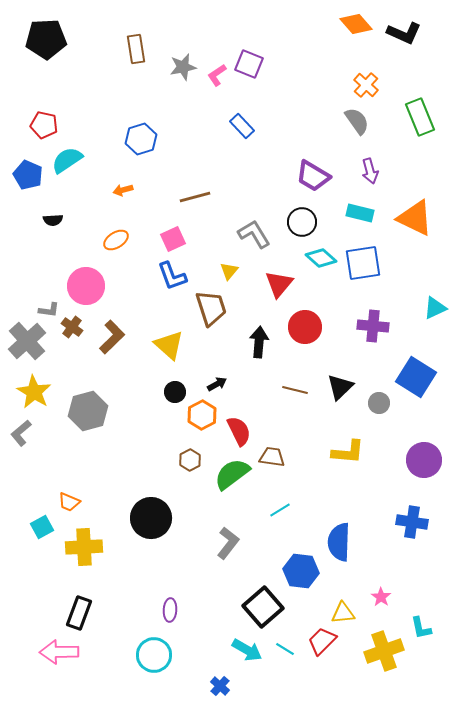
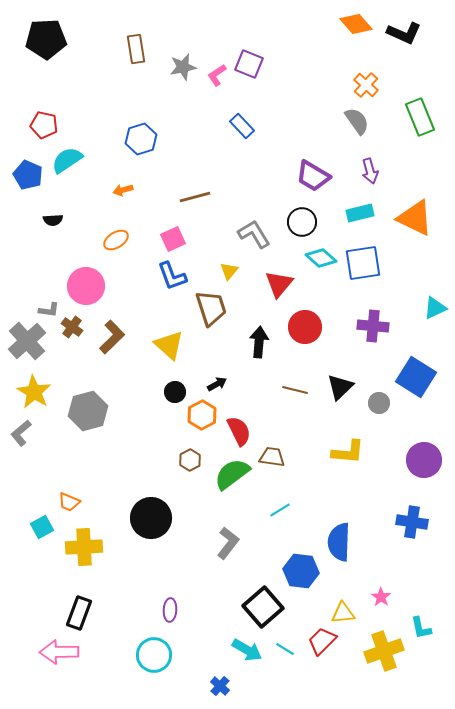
cyan rectangle at (360, 213): rotated 28 degrees counterclockwise
